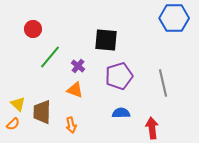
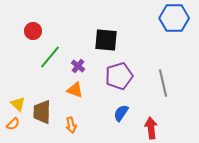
red circle: moved 2 px down
blue semicircle: rotated 54 degrees counterclockwise
red arrow: moved 1 px left
